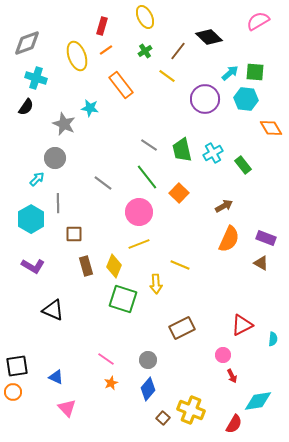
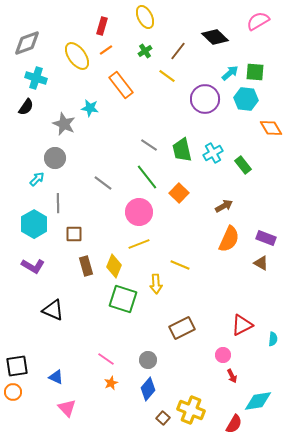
black diamond at (209, 37): moved 6 px right
yellow ellipse at (77, 56): rotated 16 degrees counterclockwise
cyan hexagon at (31, 219): moved 3 px right, 5 px down
